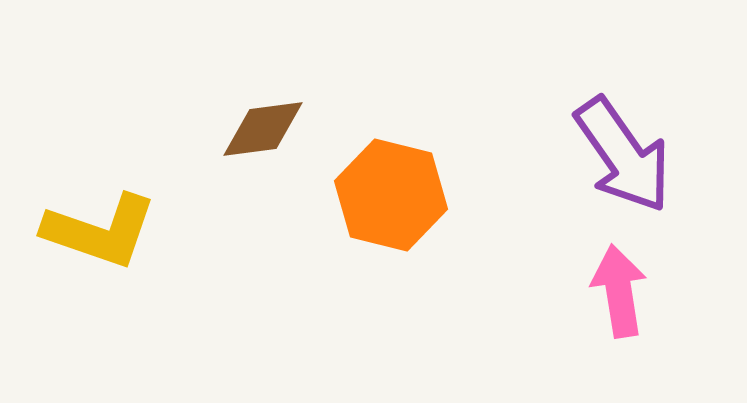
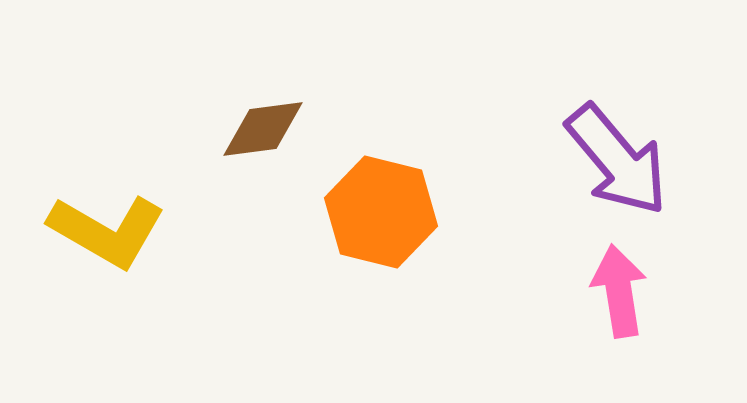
purple arrow: moved 6 px left, 5 px down; rotated 5 degrees counterclockwise
orange hexagon: moved 10 px left, 17 px down
yellow L-shape: moved 7 px right; rotated 11 degrees clockwise
